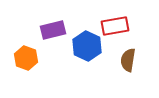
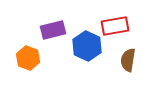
orange hexagon: moved 2 px right
